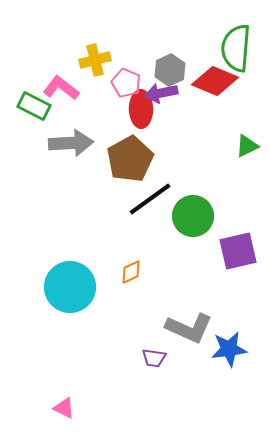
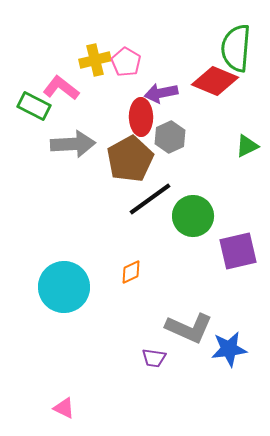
gray hexagon: moved 67 px down
pink pentagon: moved 21 px up; rotated 8 degrees clockwise
red ellipse: moved 8 px down
gray arrow: moved 2 px right, 1 px down
cyan circle: moved 6 px left
